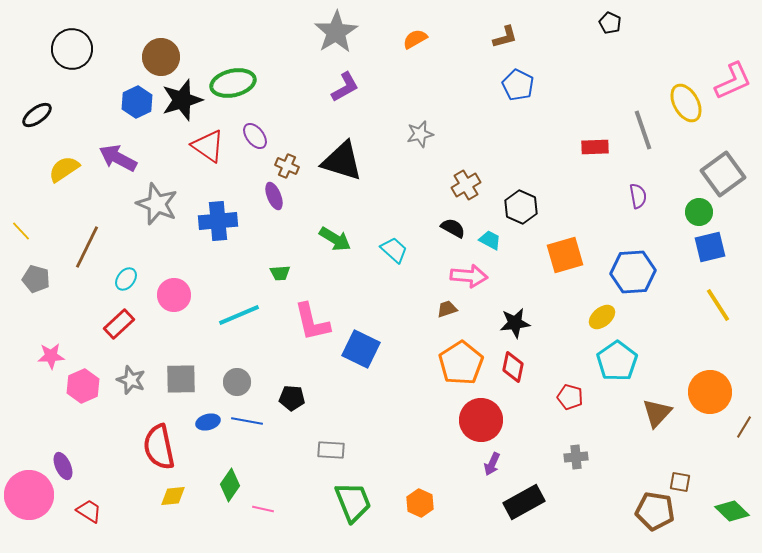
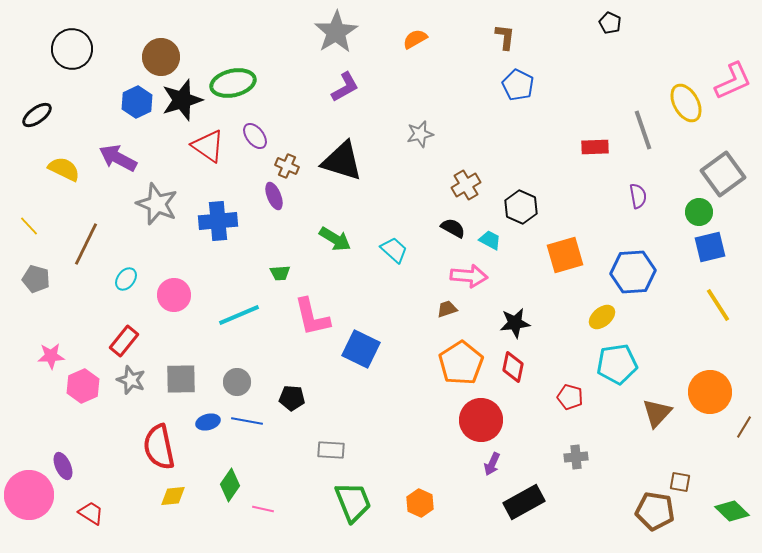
brown L-shape at (505, 37): rotated 68 degrees counterclockwise
yellow semicircle at (64, 169): rotated 60 degrees clockwise
yellow line at (21, 231): moved 8 px right, 5 px up
brown line at (87, 247): moved 1 px left, 3 px up
pink L-shape at (312, 322): moved 5 px up
red rectangle at (119, 324): moved 5 px right, 17 px down; rotated 8 degrees counterclockwise
cyan pentagon at (617, 361): moved 3 px down; rotated 27 degrees clockwise
red trapezoid at (89, 511): moved 2 px right, 2 px down
